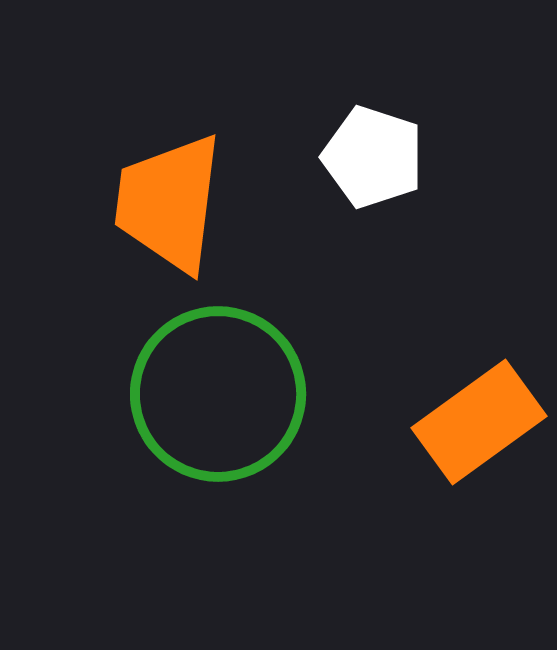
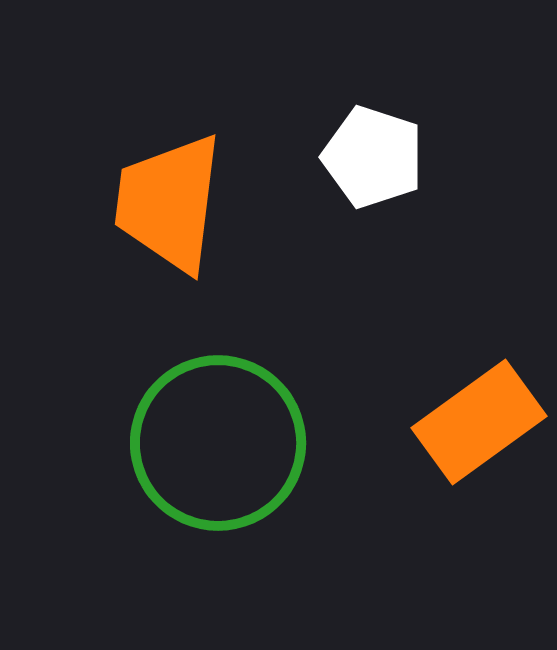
green circle: moved 49 px down
